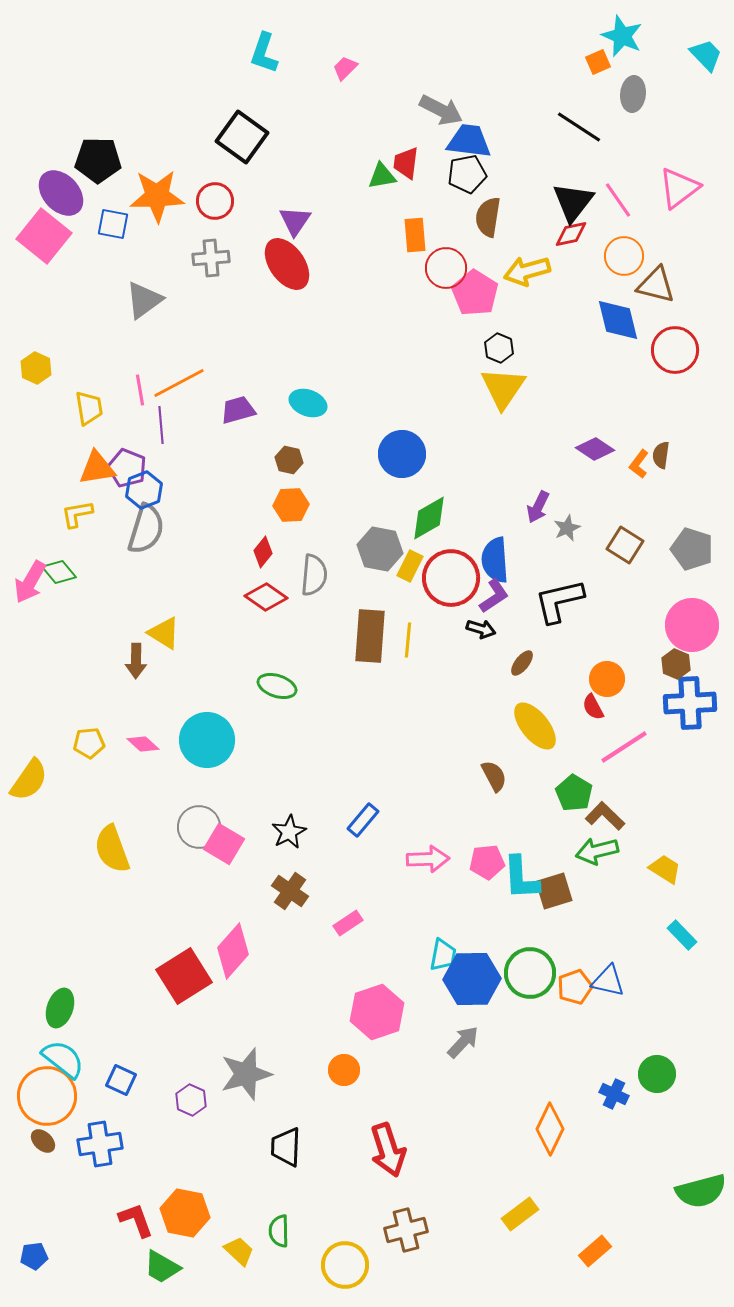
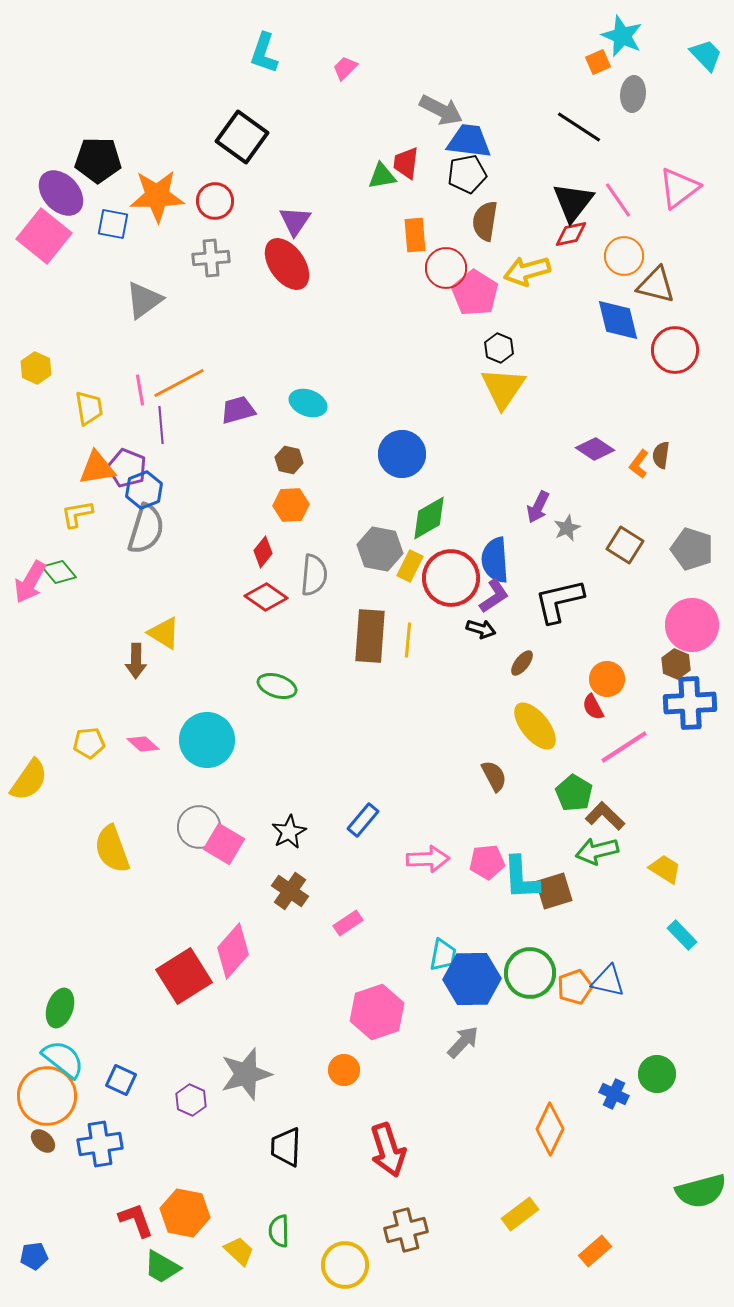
brown semicircle at (488, 217): moved 3 px left, 4 px down
